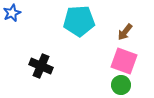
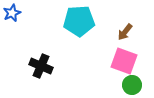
green circle: moved 11 px right
